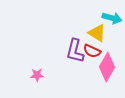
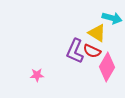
purple L-shape: rotated 10 degrees clockwise
